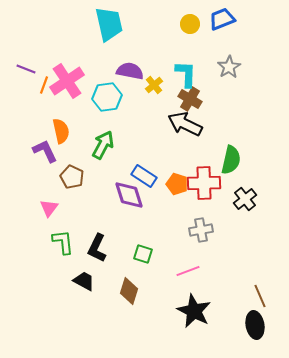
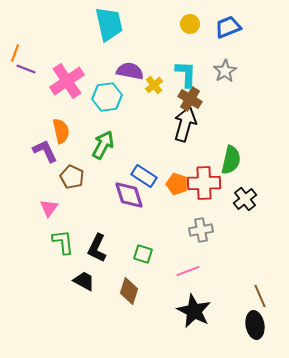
blue trapezoid: moved 6 px right, 8 px down
gray star: moved 4 px left, 4 px down
orange line: moved 29 px left, 32 px up
black arrow: rotated 80 degrees clockwise
